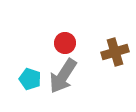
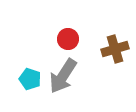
red circle: moved 3 px right, 4 px up
brown cross: moved 3 px up
